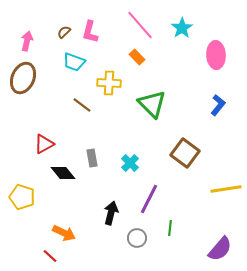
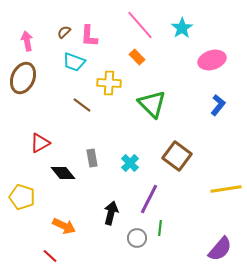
pink L-shape: moved 1 px left, 4 px down; rotated 10 degrees counterclockwise
pink arrow: rotated 24 degrees counterclockwise
pink ellipse: moved 4 px left, 5 px down; rotated 76 degrees clockwise
red triangle: moved 4 px left, 1 px up
brown square: moved 8 px left, 3 px down
green line: moved 10 px left
orange arrow: moved 7 px up
